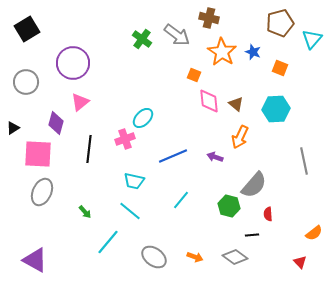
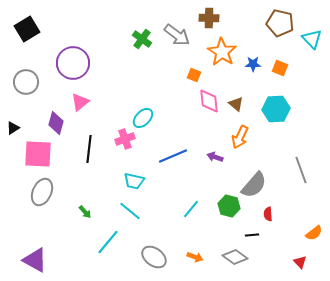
brown cross at (209, 18): rotated 12 degrees counterclockwise
brown pentagon at (280, 23): rotated 28 degrees clockwise
cyan triangle at (312, 39): rotated 25 degrees counterclockwise
blue star at (253, 52): moved 12 px down; rotated 21 degrees counterclockwise
gray line at (304, 161): moved 3 px left, 9 px down; rotated 8 degrees counterclockwise
cyan line at (181, 200): moved 10 px right, 9 px down
